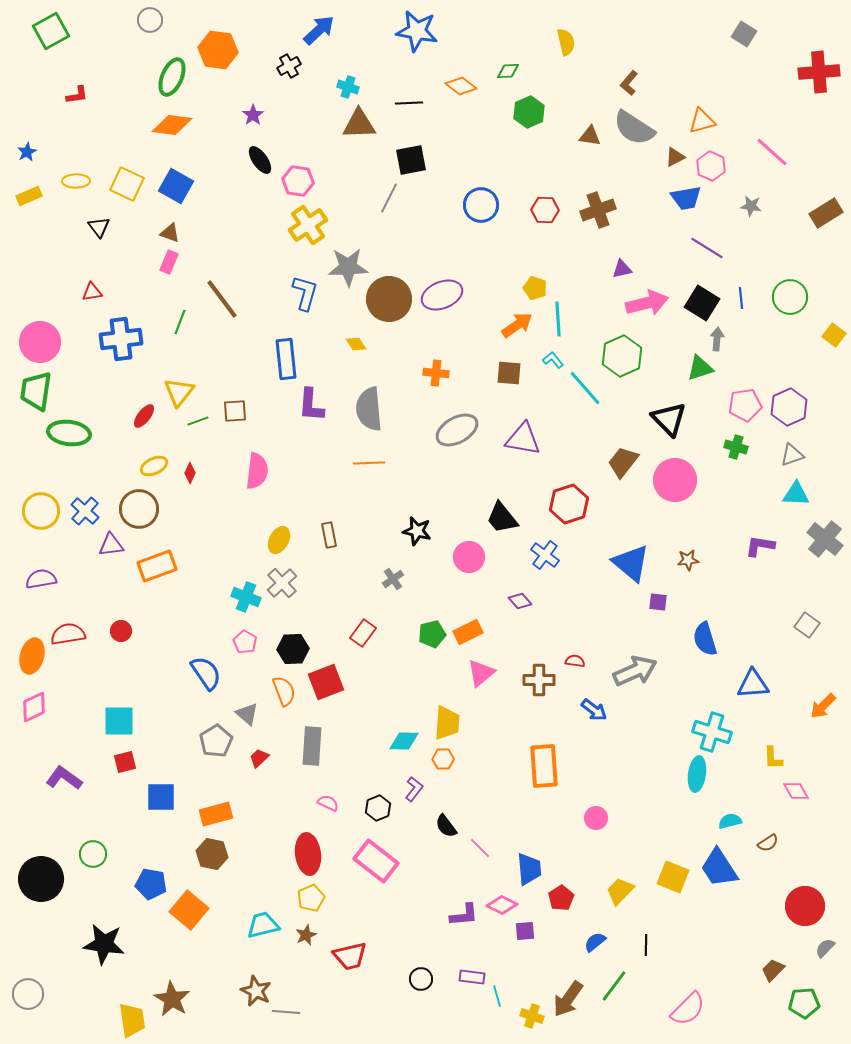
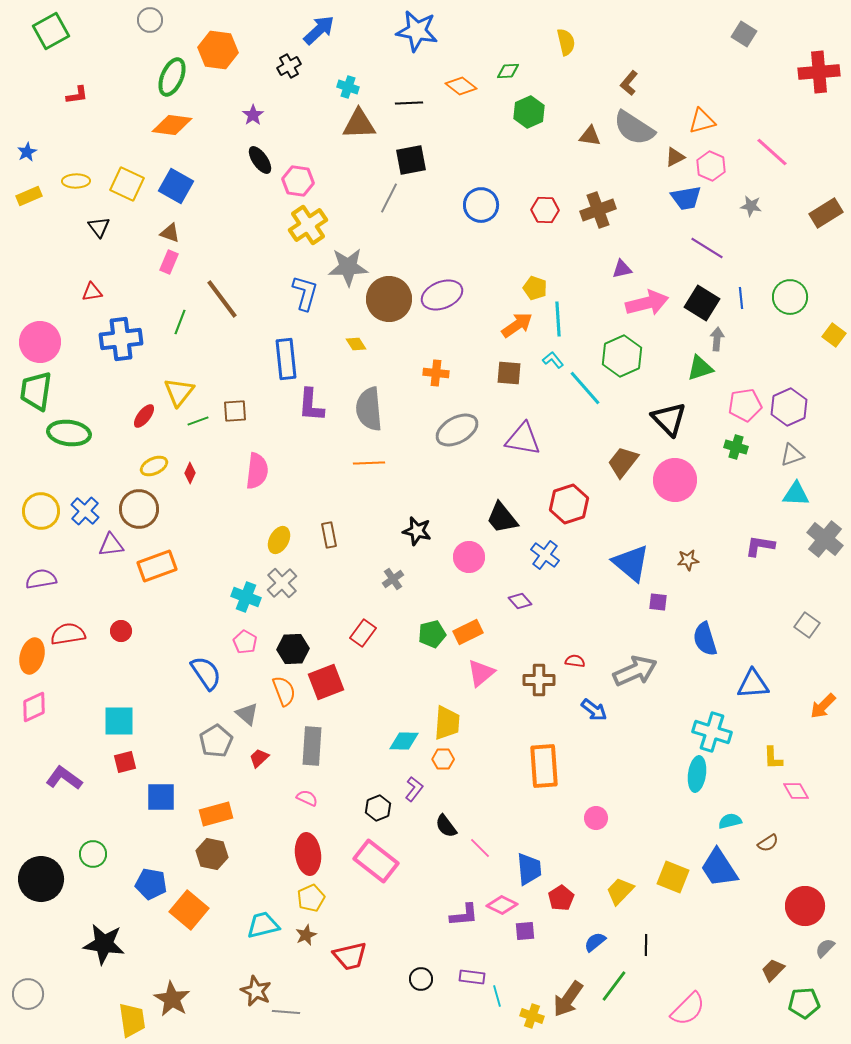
pink semicircle at (328, 803): moved 21 px left, 5 px up
